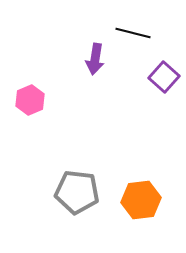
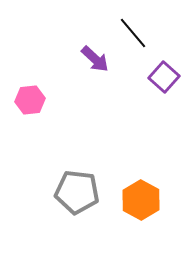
black line: rotated 36 degrees clockwise
purple arrow: rotated 56 degrees counterclockwise
pink hexagon: rotated 16 degrees clockwise
orange hexagon: rotated 24 degrees counterclockwise
